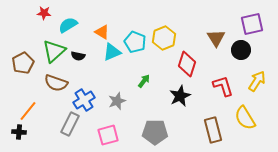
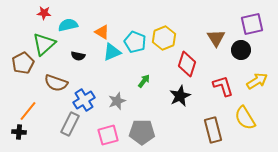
cyan semicircle: rotated 18 degrees clockwise
green triangle: moved 10 px left, 7 px up
yellow arrow: rotated 25 degrees clockwise
gray pentagon: moved 13 px left
